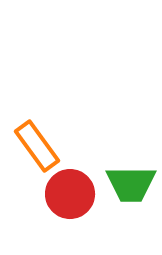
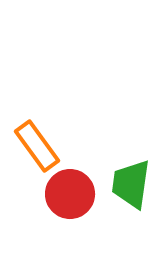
green trapezoid: rotated 98 degrees clockwise
